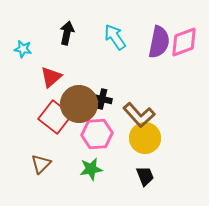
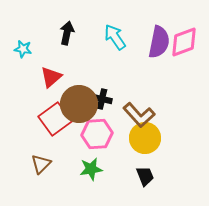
red square: moved 2 px down; rotated 16 degrees clockwise
